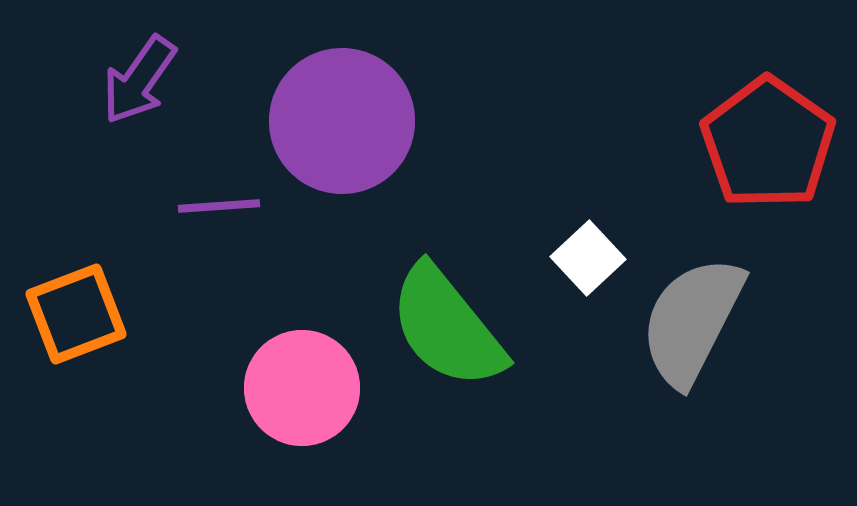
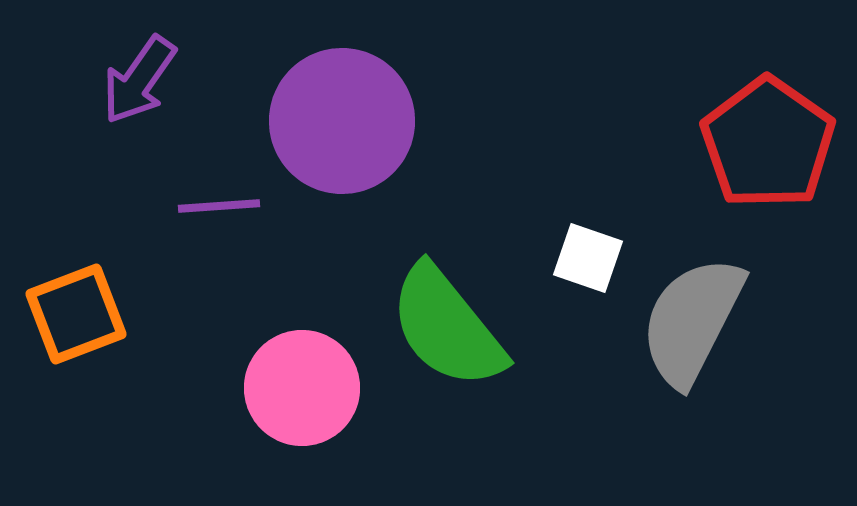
white square: rotated 28 degrees counterclockwise
